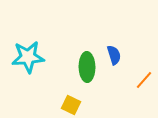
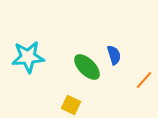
green ellipse: rotated 44 degrees counterclockwise
